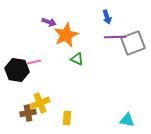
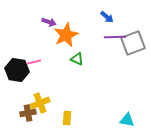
blue arrow: rotated 32 degrees counterclockwise
